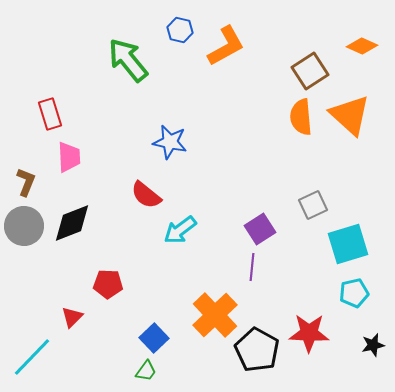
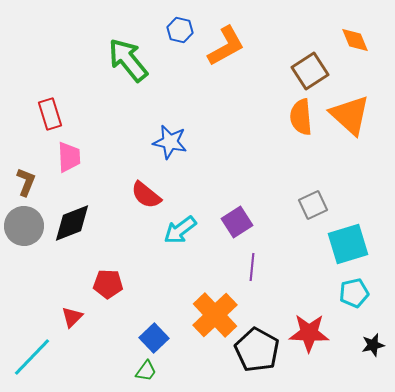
orange diamond: moved 7 px left, 6 px up; rotated 44 degrees clockwise
purple square: moved 23 px left, 7 px up
